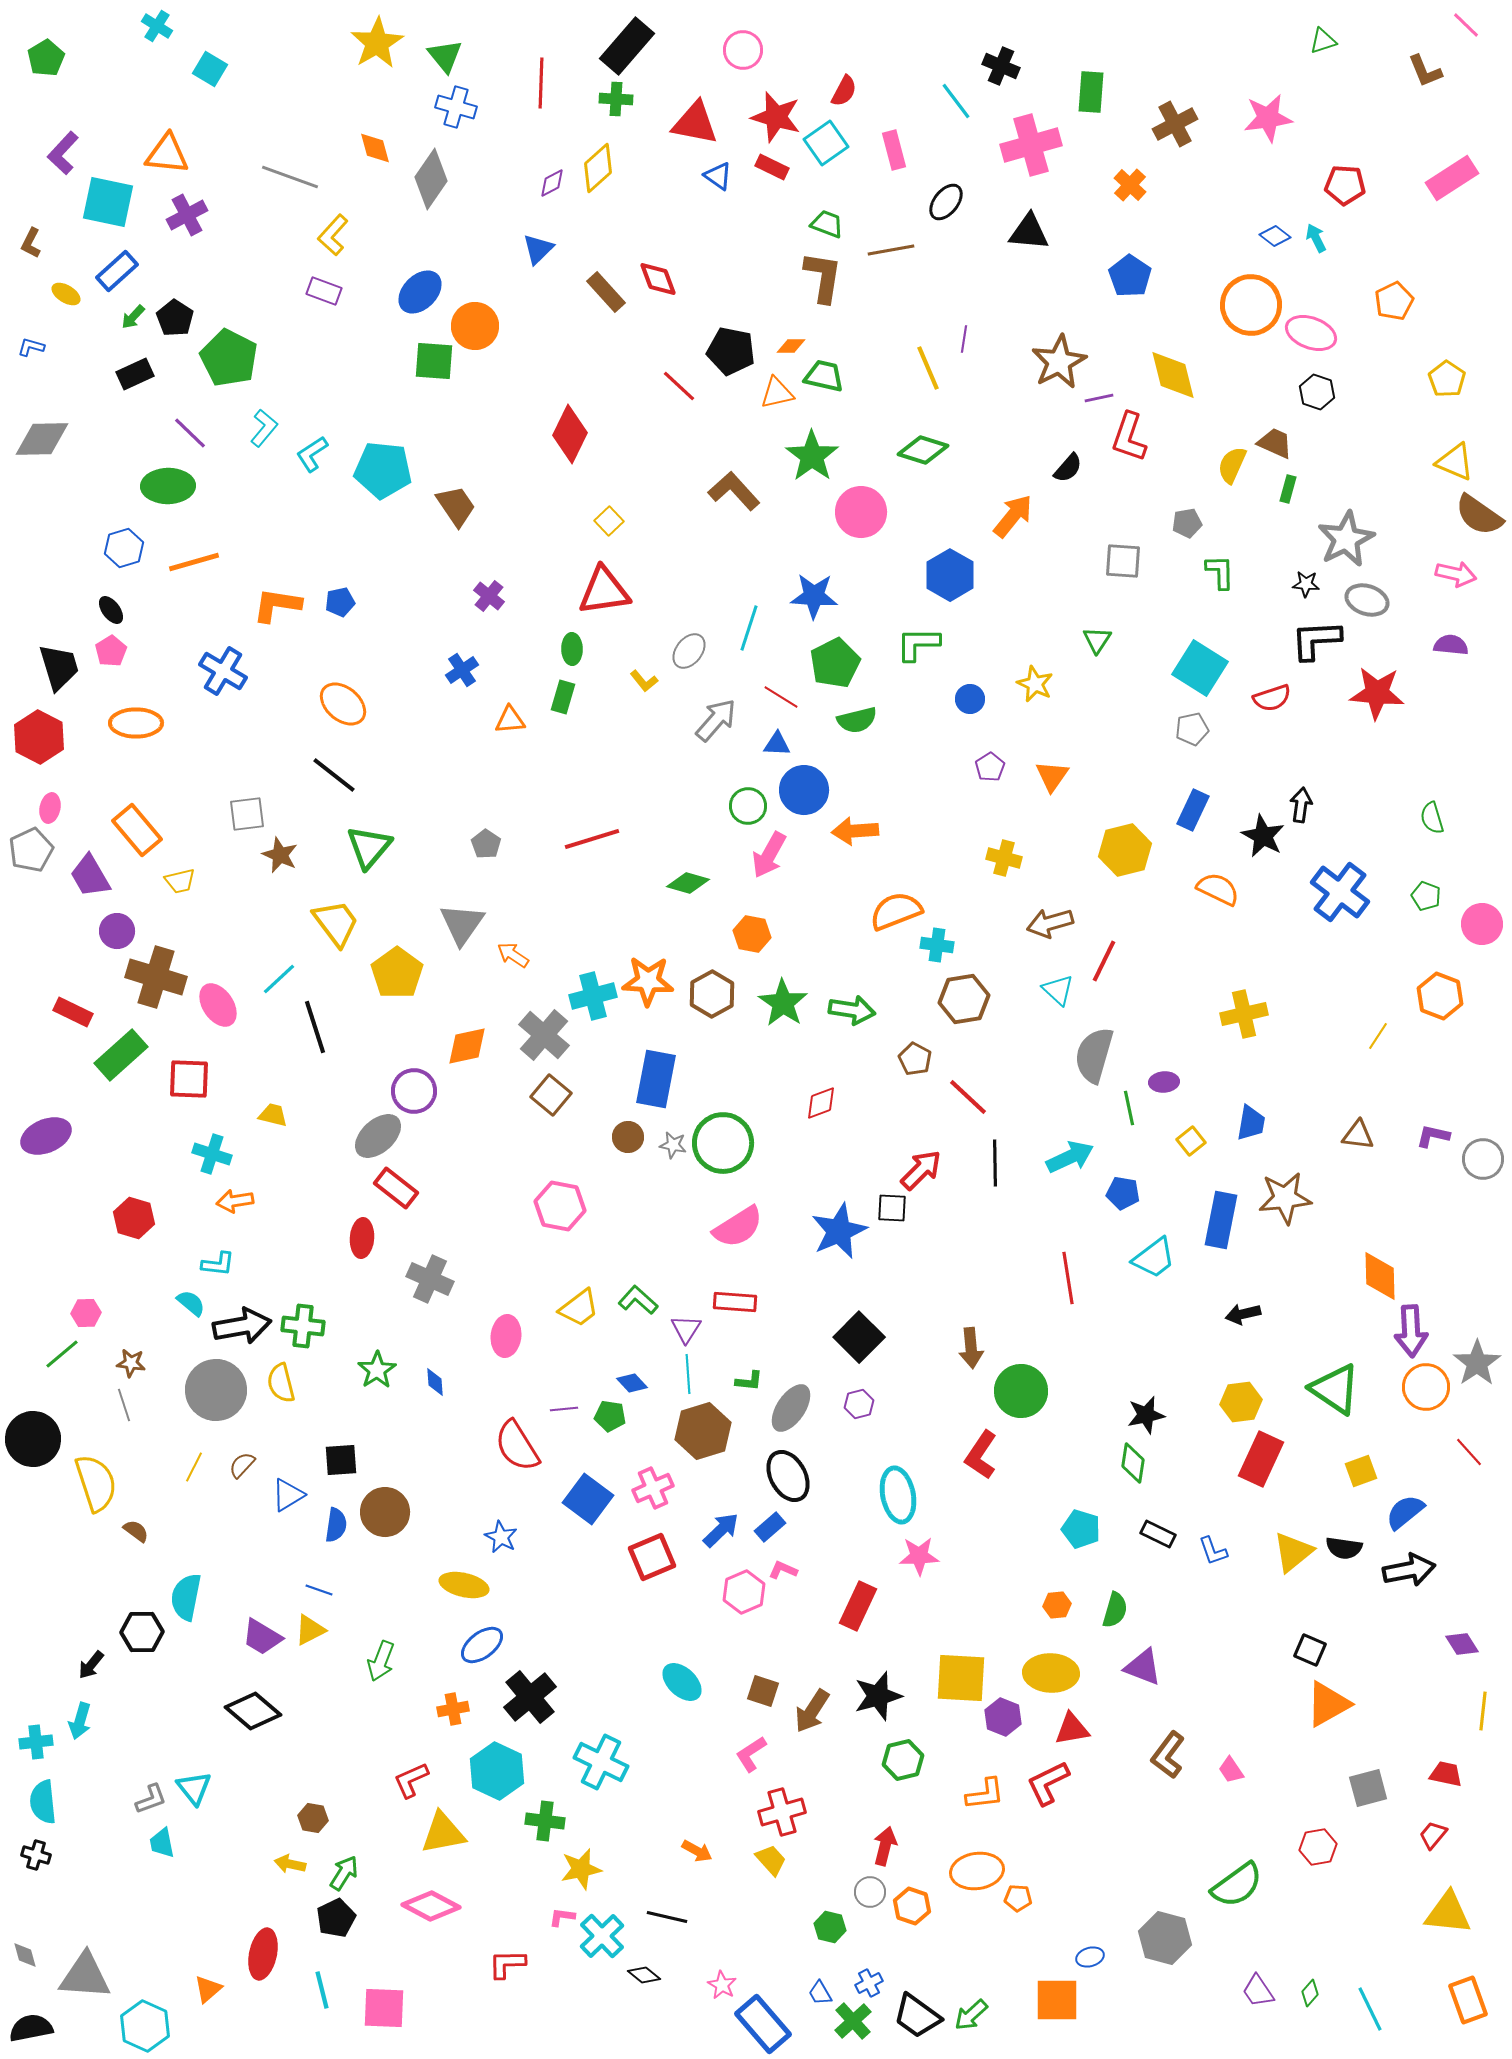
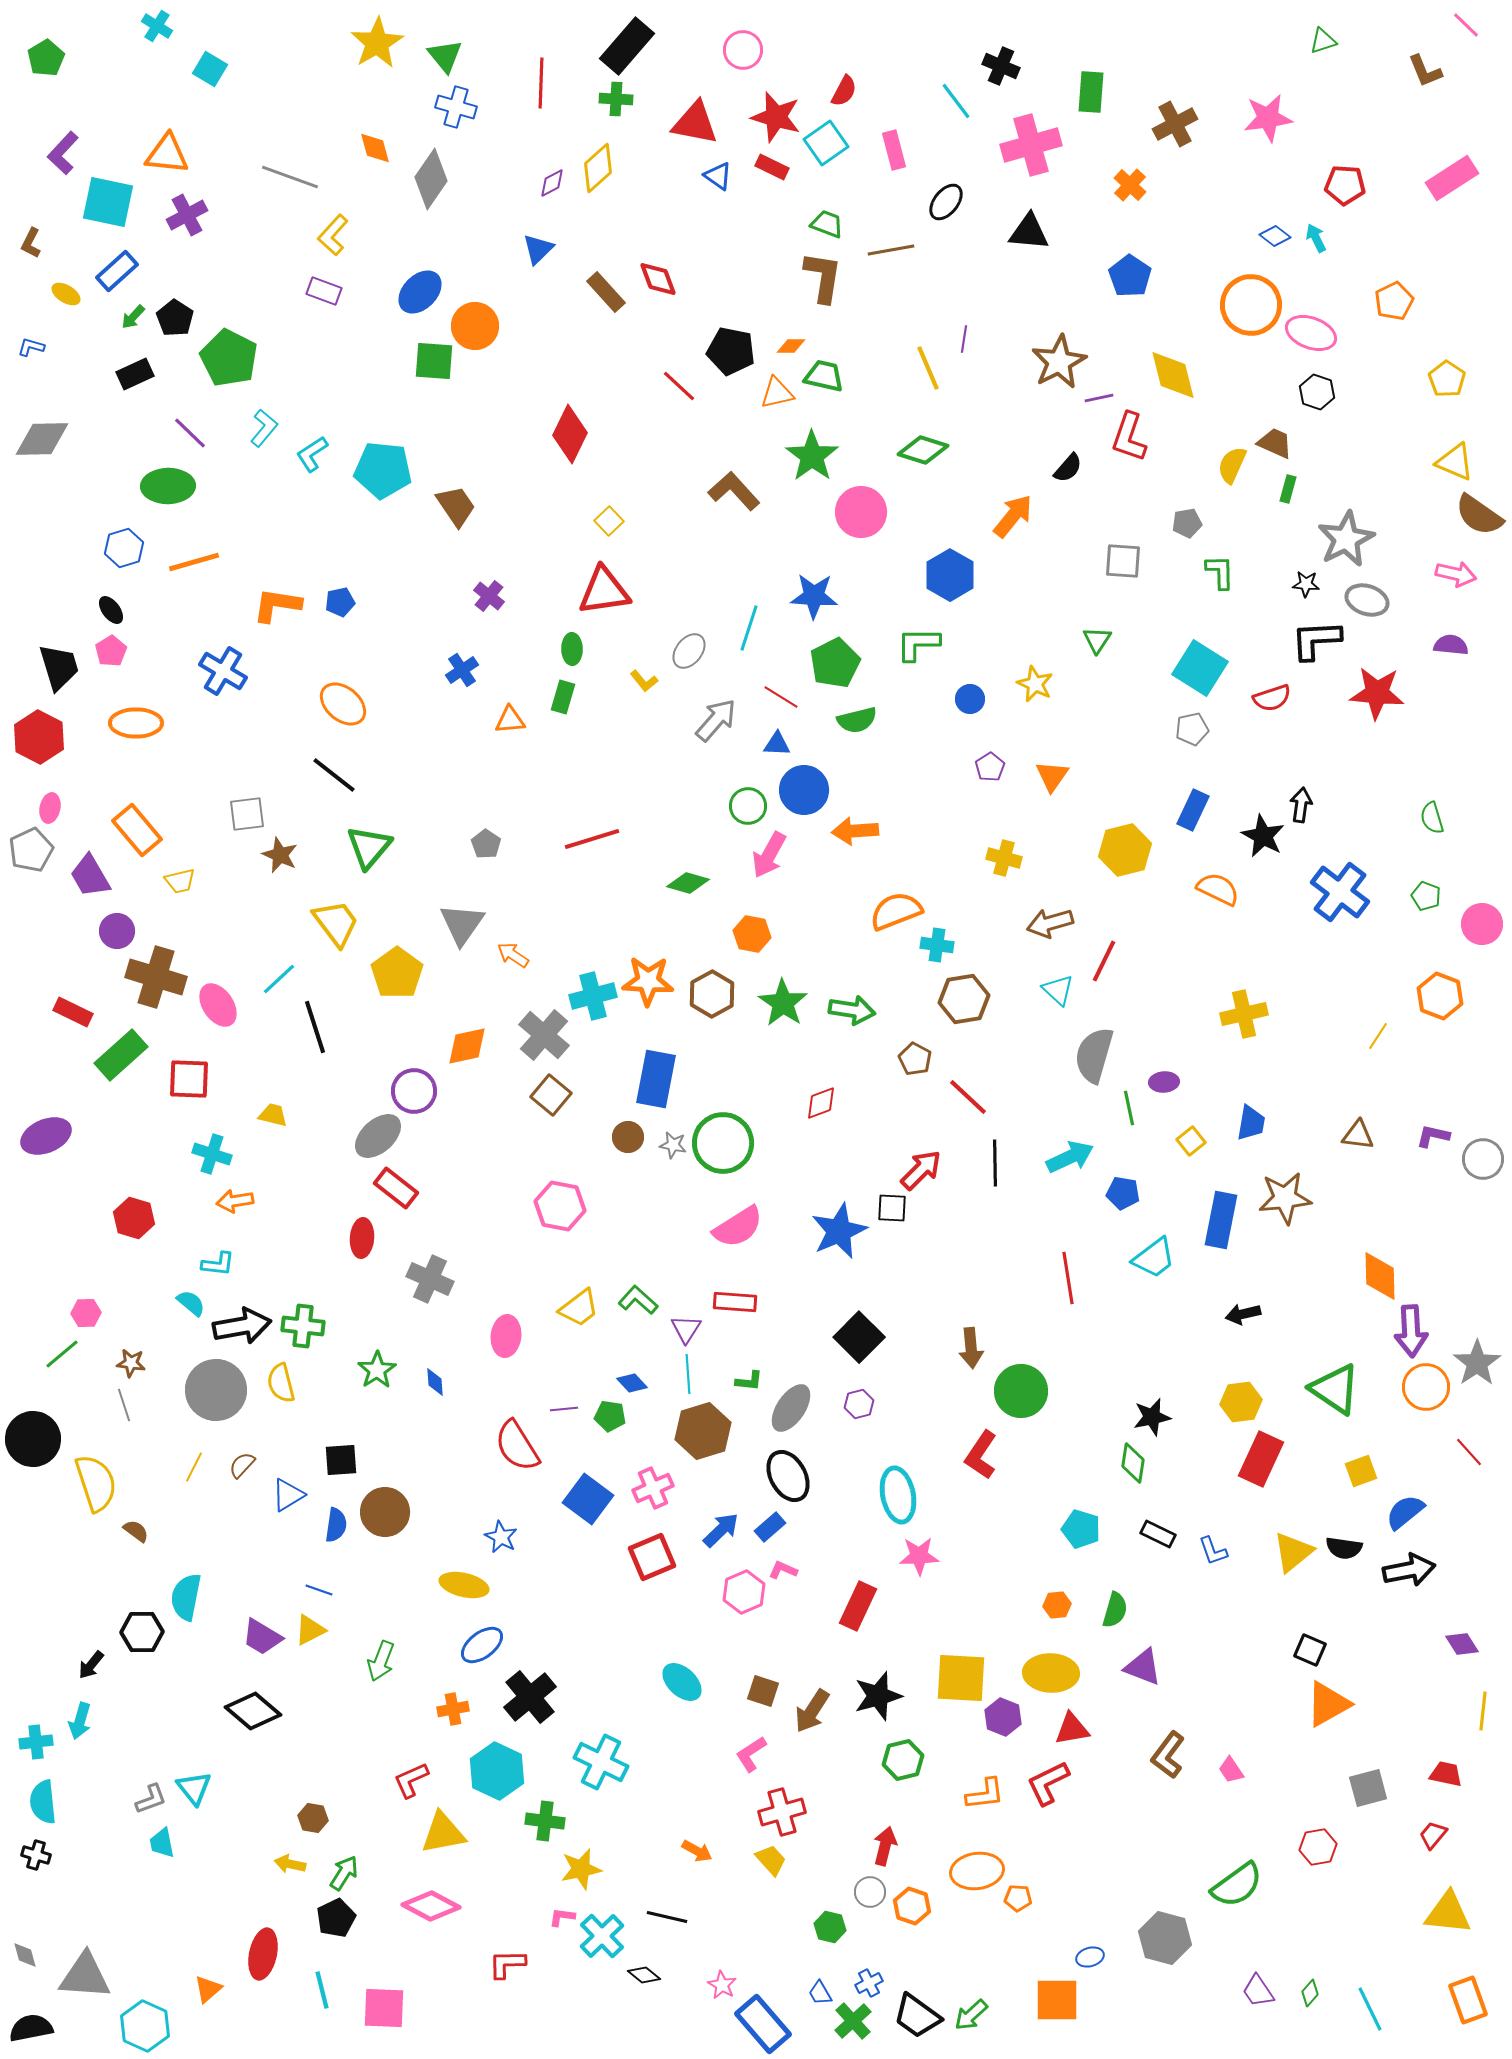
black star at (1146, 1415): moved 6 px right, 2 px down
